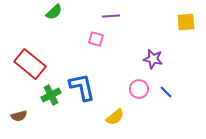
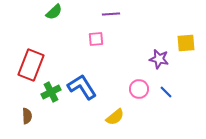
purple line: moved 2 px up
yellow square: moved 21 px down
pink square: rotated 21 degrees counterclockwise
purple star: moved 6 px right
red rectangle: moved 1 px right, 1 px down; rotated 72 degrees clockwise
blue L-shape: rotated 20 degrees counterclockwise
green cross: moved 3 px up
brown semicircle: moved 8 px right; rotated 77 degrees counterclockwise
